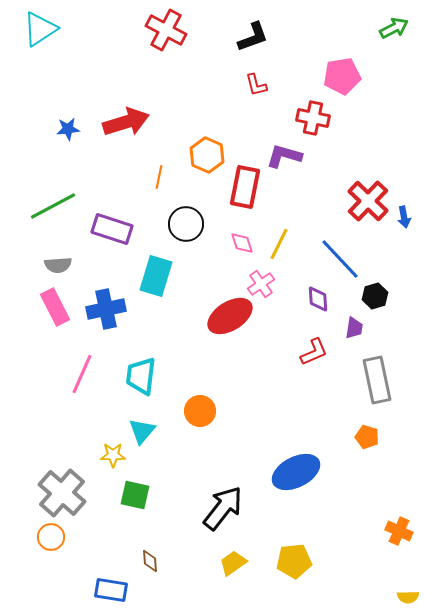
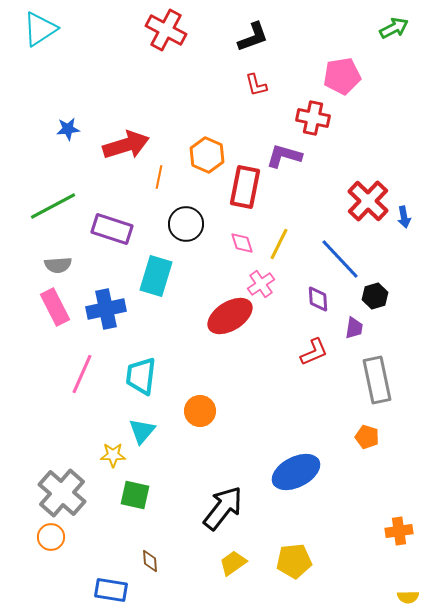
red arrow at (126, 122): moved 23 px down
orange cross at (399, 531): rotated 32 degrees counterclockwise
